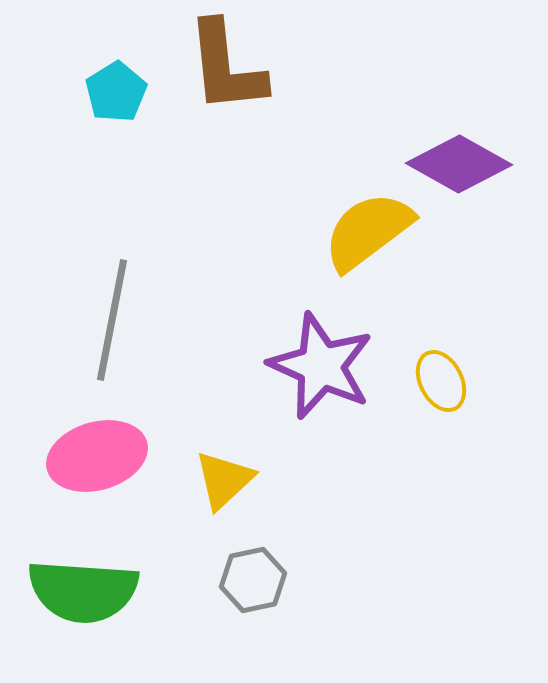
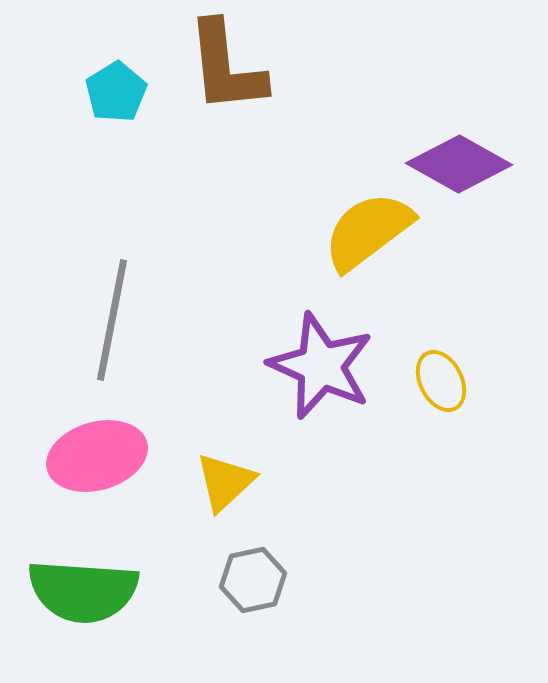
yellow triangle: moved 1 px right, 2 px down
